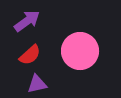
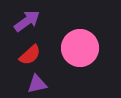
pink circle: moved 3 px up
